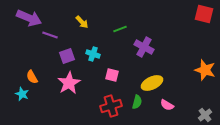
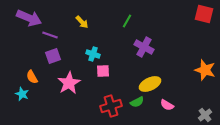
green line: moved 7 px right, 8 px up; rotated 40 degrees counterclockwise
purple square: moved 14 px left
pink square: moved 9 px left, 4 px up; rotated 16 degrees counterclockwise
yellow ellipse: moved 2 px left, 1 px down
green semicircle: rotated 48 degrees clockwise
